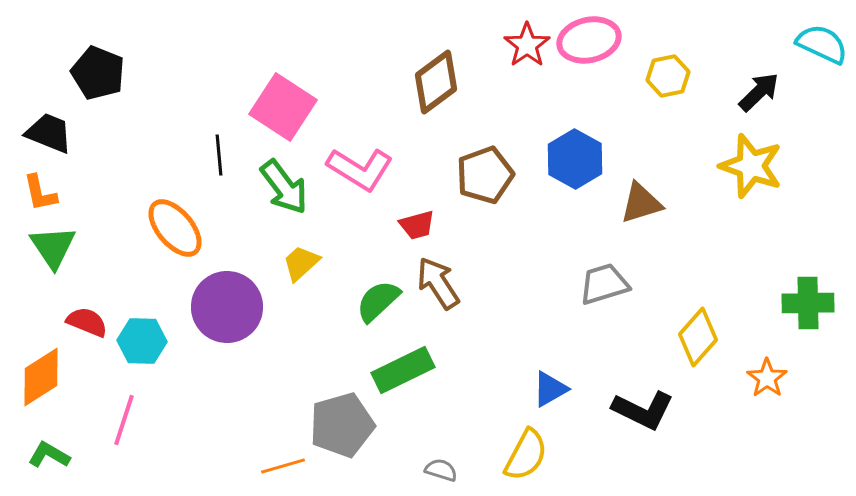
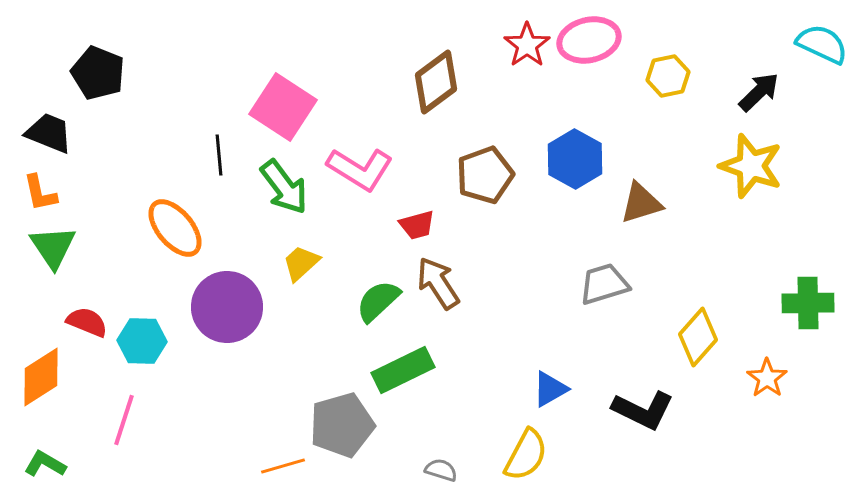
green L-shape: moved 4 px left, 9 px down
